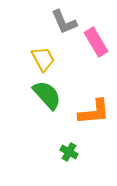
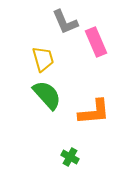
gray L-shape: moved 1 px right
pink rectangle: rotated 8 degrees clockwise
yellow trapezoid: rotated 12 degrees clockwise
green cross: moved 1 px right, 5 px down
